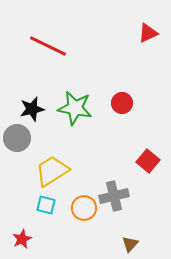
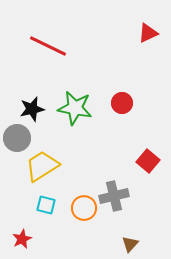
yellow trapezoid: moved 10 px left, 5 px up
